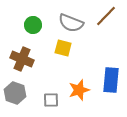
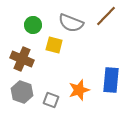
yellow square: moved 9 px left, 3 px up
gray hexagon: moved 7 px right, 1 px up
gray square: rotated 21 degrees clockwise
